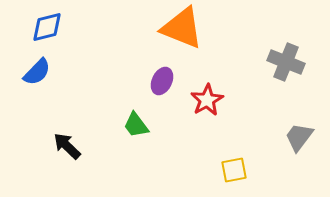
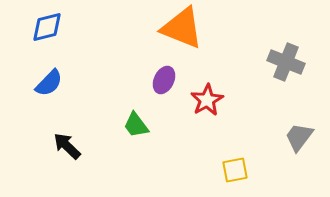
blue semicircle: moved 12 px right, 11 px down
purple ellipse: moved 2 px right, 1 px up
yellow square: moved 1 px right
